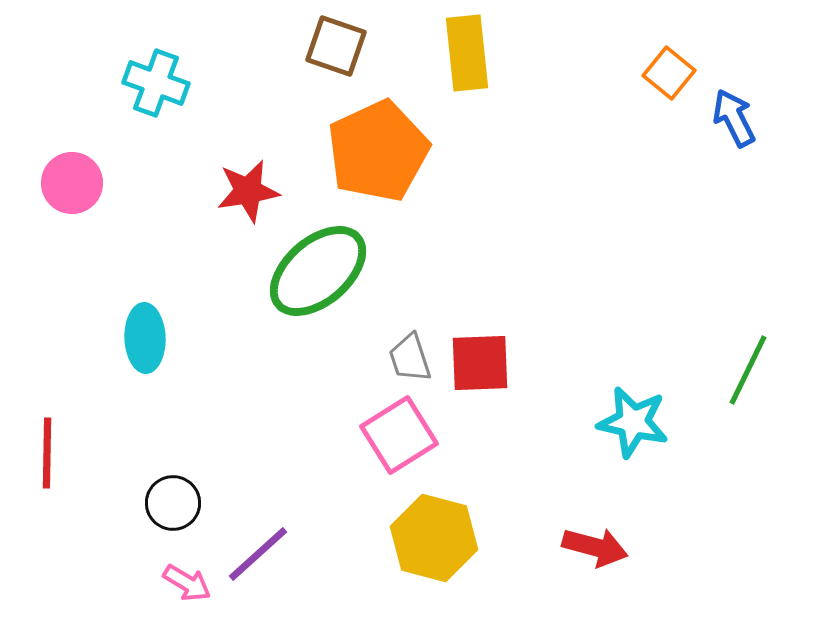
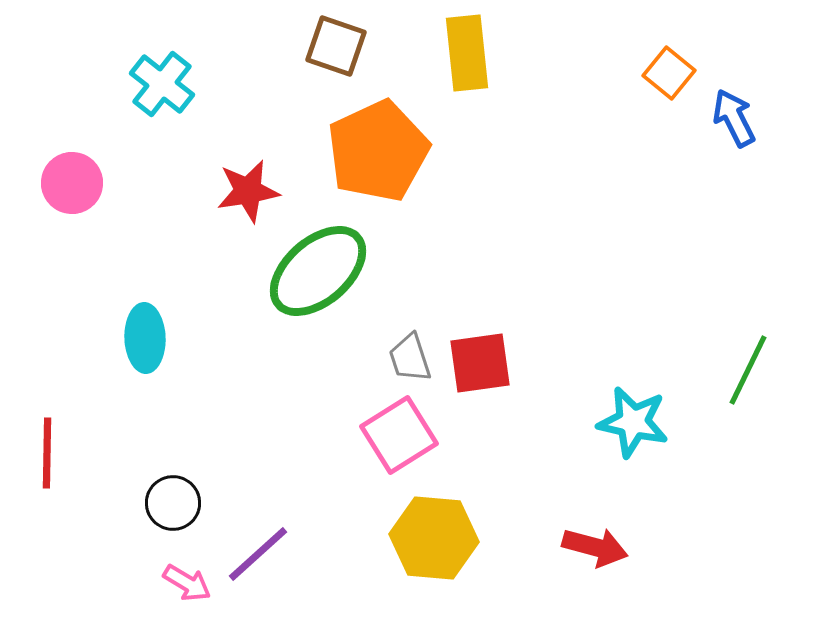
cyan cross: moved 6 px right, 1 px down; rotated 18 degrees clockwise
red square: rotated 6 degrees counterclockwise
yellow hexagon: rotated 10 degrees counterclockwise
